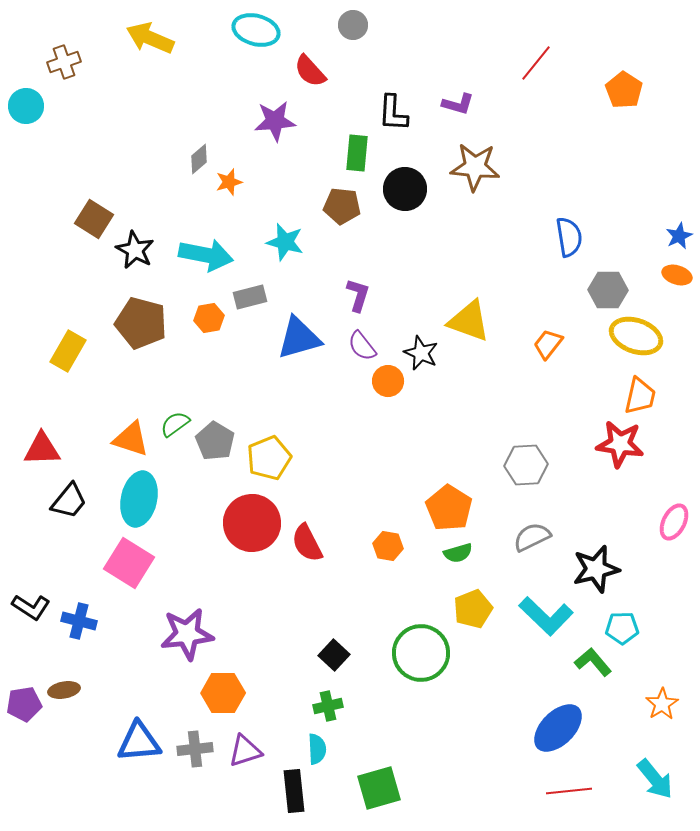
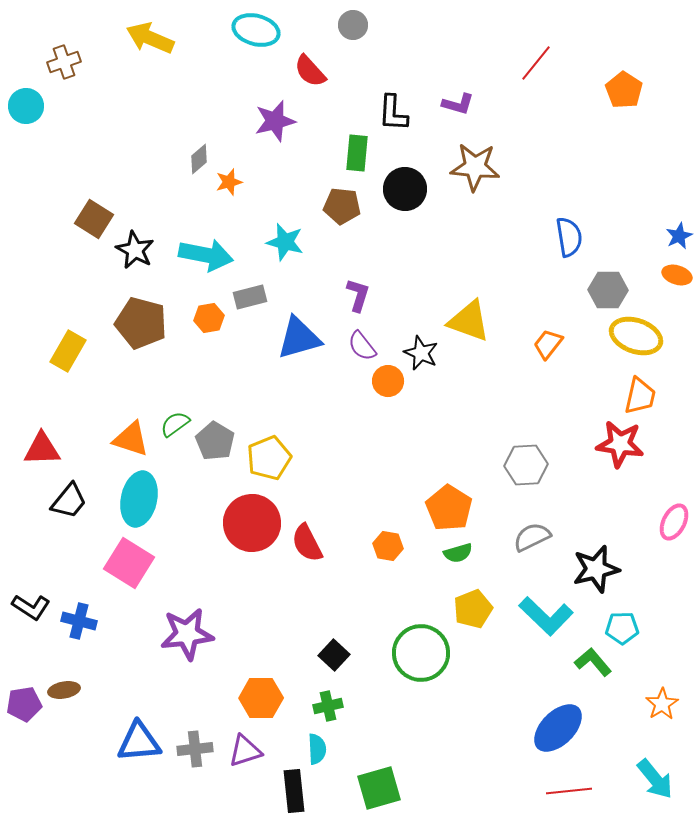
purple star at (275, 121): rotated 9 degrees counterclockwise
orange hexagon at (223, 693): moved 38 px right, 5 px down
